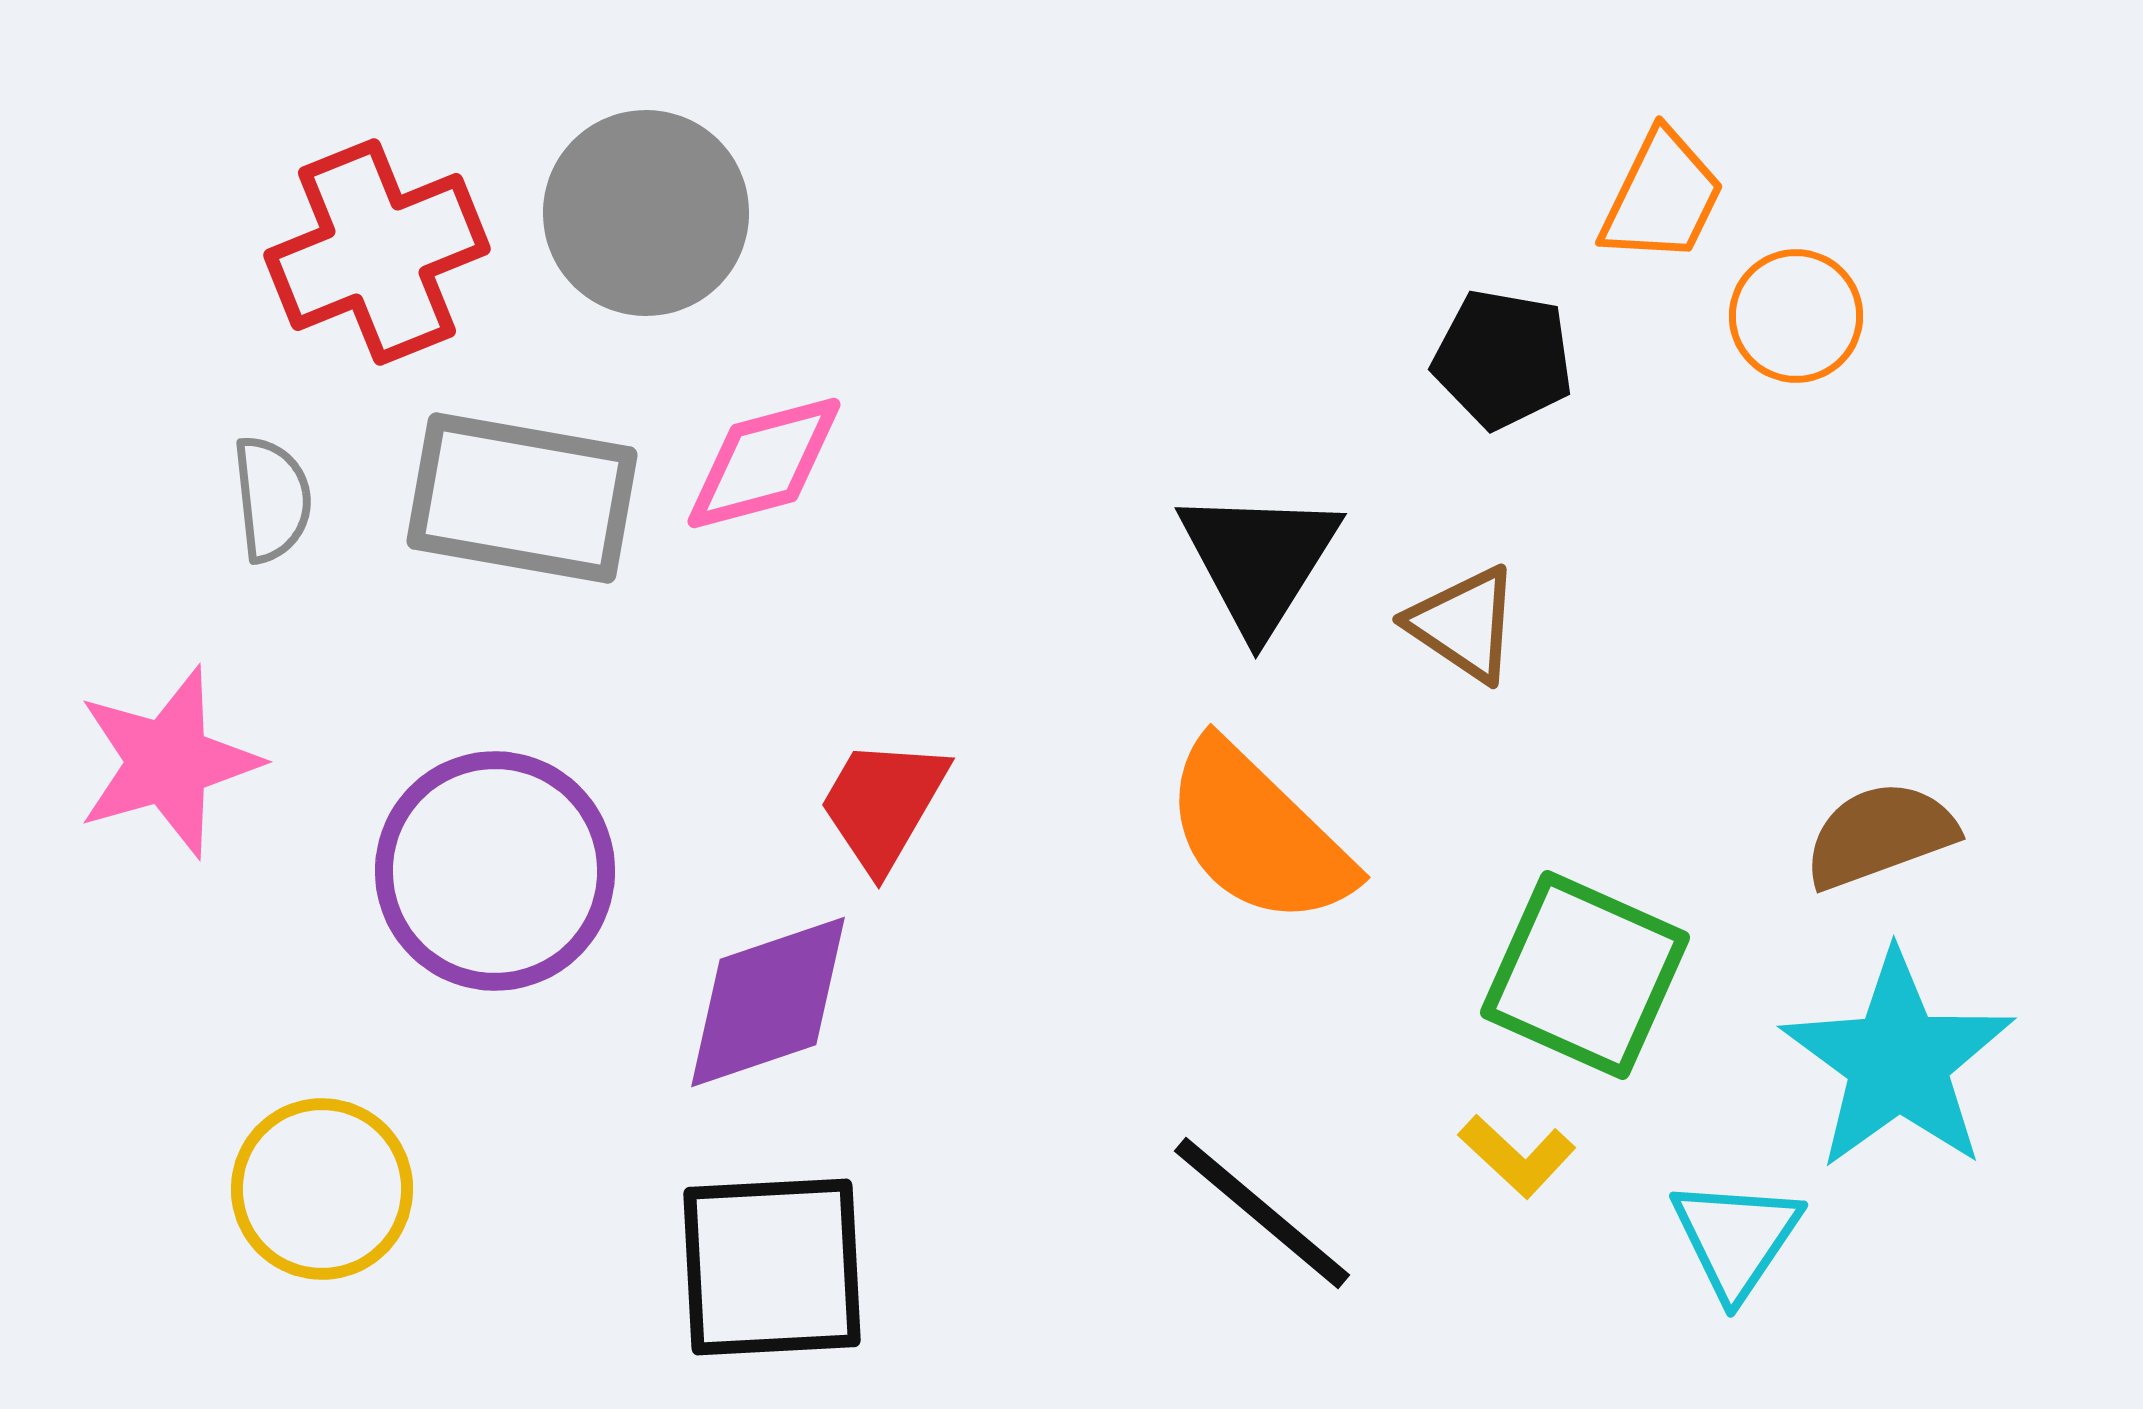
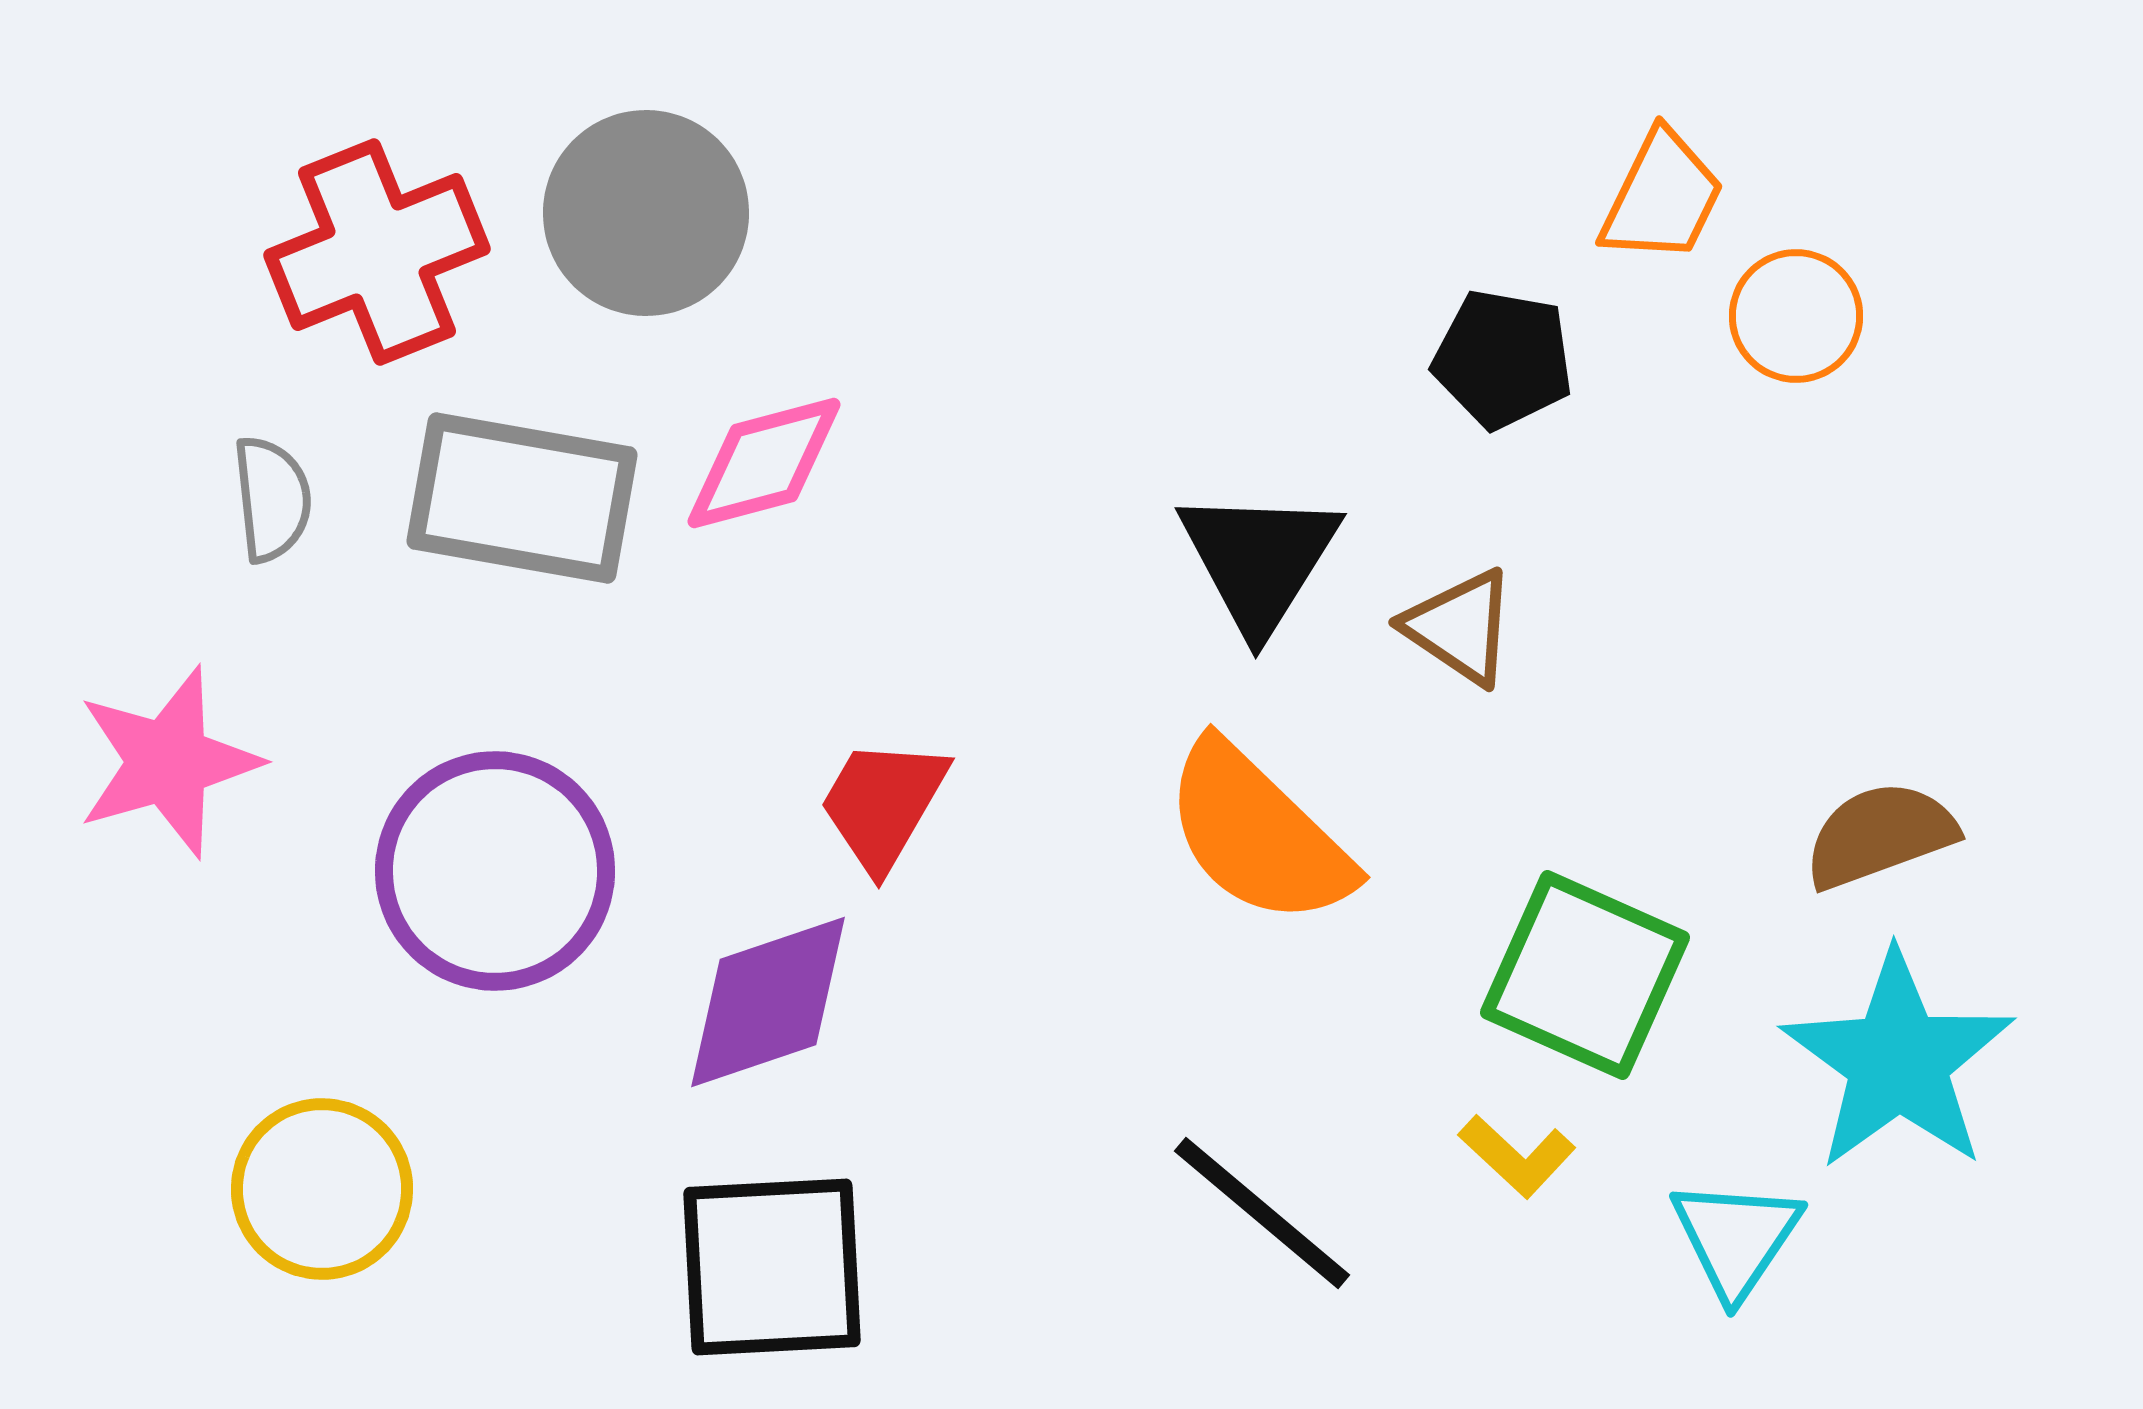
brown triangle: moved 4 px left, 3 px down
